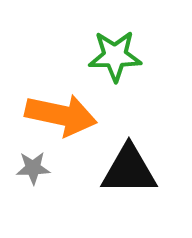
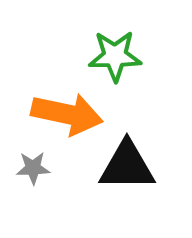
orange arrow: moved 6 px right, 1 px up
black triangle: moved 2 px left, 4 px up
